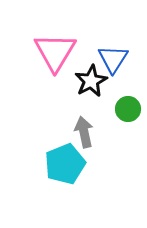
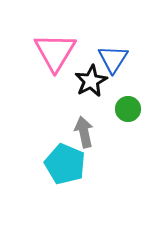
cyan pentagon: rotated 27 degrees counterclockwise
